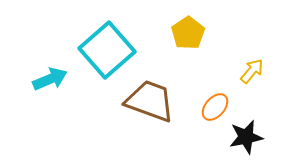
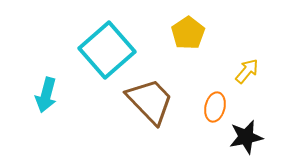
yellow arrow: moved 5 px left
cyan arrow: moved 4 px left, 16 px down; rotated 128 degrees clockwise
brown trapezoid: rotated 26 degrees clockwise
orange ellipse: rotated 28 degrees counterclockwise
